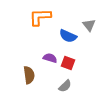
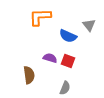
red square: moved 2 px up
gray semicircle: moved 2 px down; rotated 24 degrees counterclockwise
